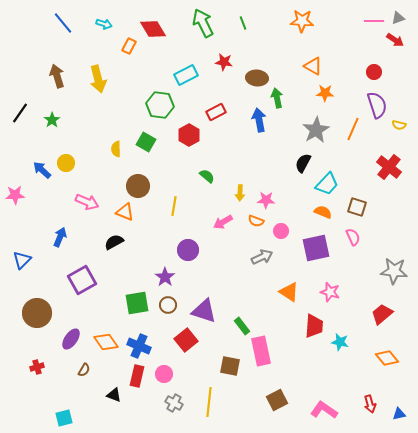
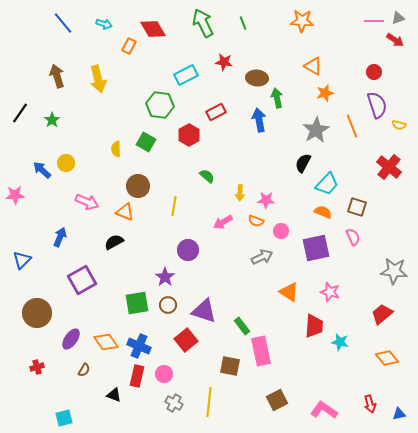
orange star at (325, 93): rotated 18 degrees counterclockwise
orange line at (353, 129): moved 1 px left, 3 px up; rotated 45 degrees counterclockwise
